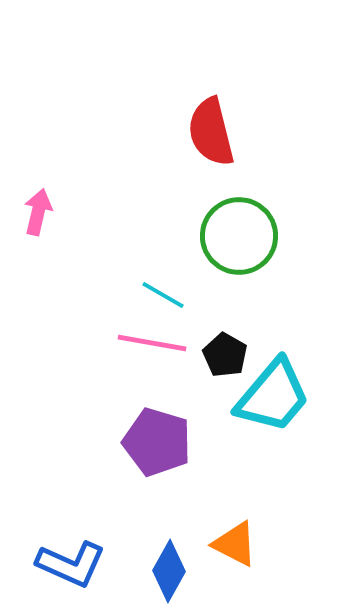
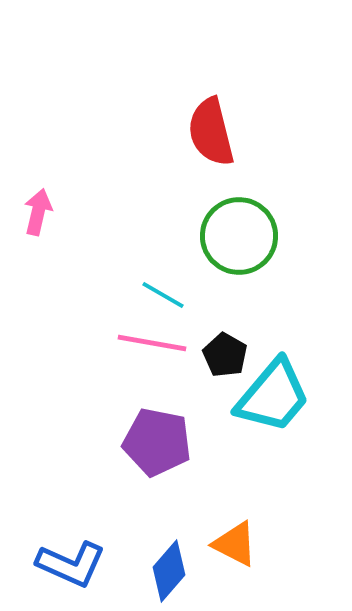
purple pentagon: rotated 6 degrees counterclockwise
blue diamond: rotated 12 degrees clockwise
